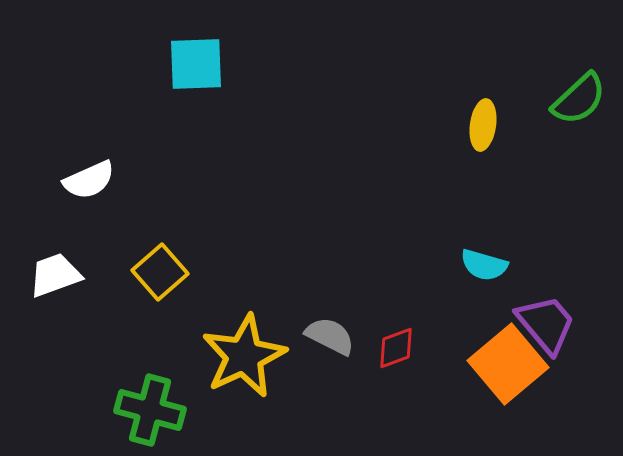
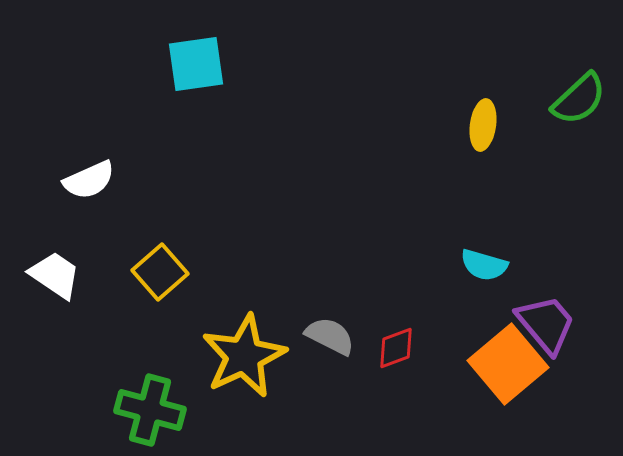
cyan square: rotated 6 degrees counterclockwise
white trapezoid: rotated 54 degrees clockwise
